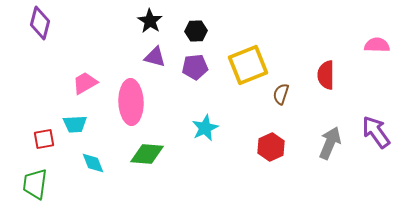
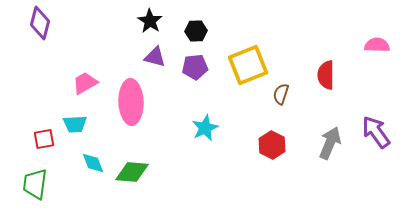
red hexagon: moved 1 px right, 2 px up; rotated 8 degrees counterclockwise
green diamond: moved 15 px left, 18 px down
